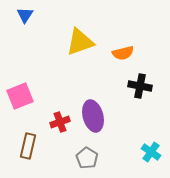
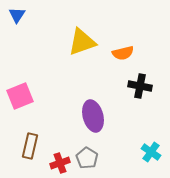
blue triangle: moved 8 px left
yellow triangle: moved 2 px right
red cross: moved 41 px down
brown rectangle: moved 2 px right
